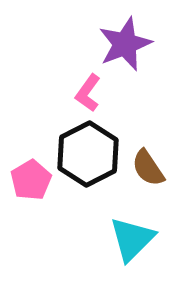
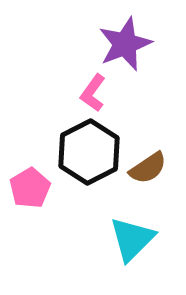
pink L-shape: moved 5 px right
black hexagon: moved 1 px right, 2 px up
brown semicircle: rotated 90 degrees counterclockwise
pink pentagon: moved 1 px left, 8 px down
